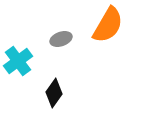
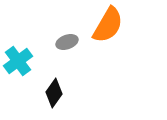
gray ellipse: moved 6 px right, 3 px down
